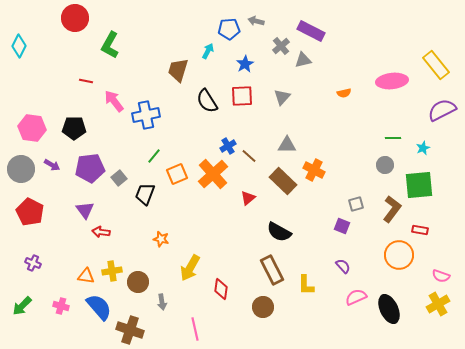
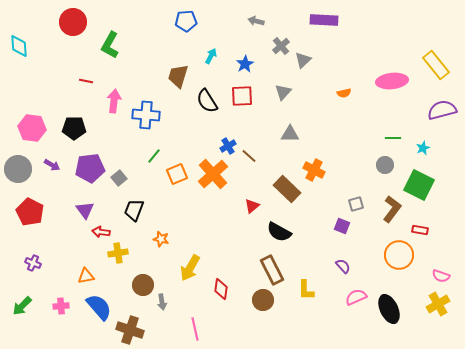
red circle at (75, 18): moved 2 px left, 4 px down
blue pentagon at (229, 29): moved 43 px left, 8 px up
purple rectangle at (311, 31): moved 13 px right, 11 px up; rotated 24 degrees counterclockwise
cyan diamond at (19, 46): rotated 30 degrees counterclockwise
cyan arrow at (208, 51): moved 3 px right, 5 px down
gray triangle at (303, 60): rotated 30 degrees counterclockwise
brown trapezoid at (178, 70): moved 6 px down
gray triangle at (282, 97): moved 1 px right, 5 px up
pink arrow at (114, 101): rotated 45 degrees clockwise
purple semicircle at (442, 110): rotated 12 degrees clockwise
blue cross at (146, 115): rotated 16 degrees clockwise
gray triangle at (287, 145): moved 3 px right, 11 px up
gray circle at (21, 169): moved 3 px left
brown rectangle at (283, 181): moved 4 px right, 8 px down
green square at (419, 185): rotated 32 degrees clockwise
black trapezoid at (145, 194): moved 11 px left, 16 px down
red triangle at (248, 198): moved 4 px right, 8 px down
yellow cross at (112, 271): moved 6 px right, 18 px up
orange triangle at (86, 276): rotated 18 degrees counterclockwise
brown circle at (138, 282): moved 5 px right, 3 px down
yellow L-shape at (306, 285): moved 5 px down
pink cross at (61, 306): rotated 21 degrees counterclockwise
brown circle at (263, 307): moved 7 px up
